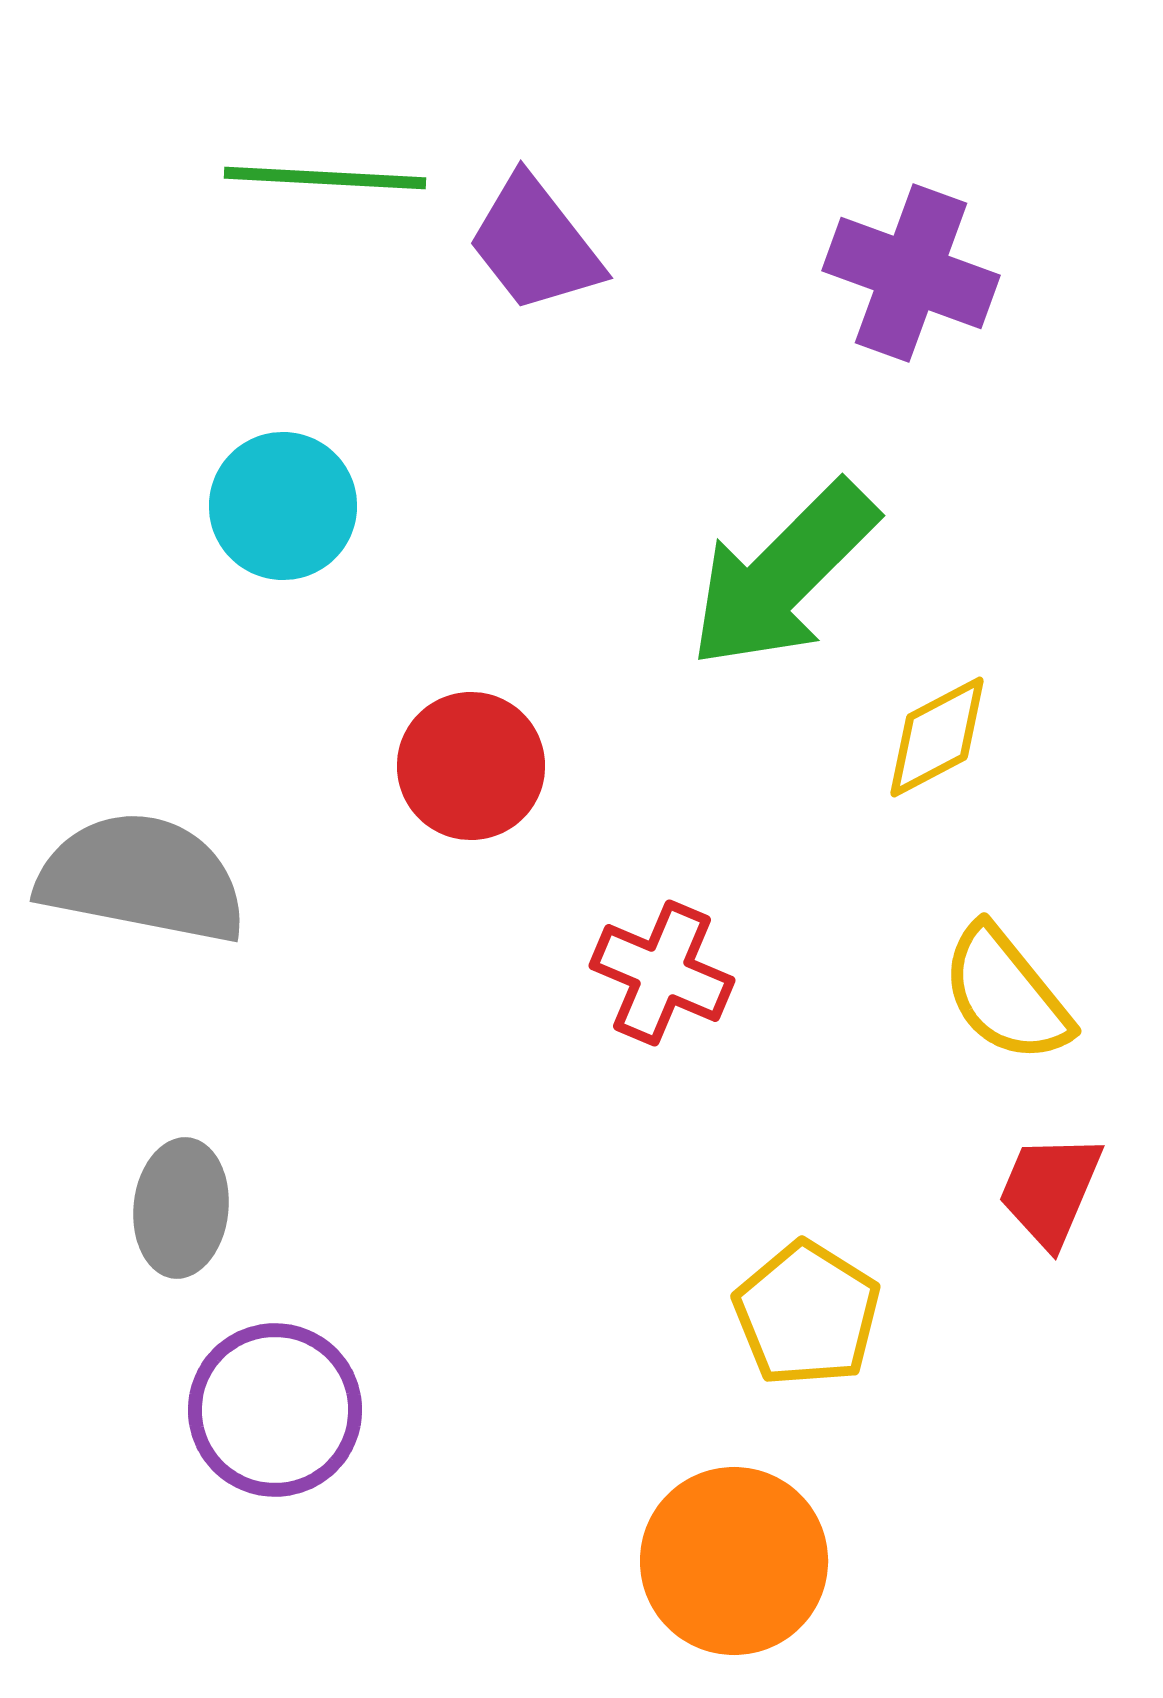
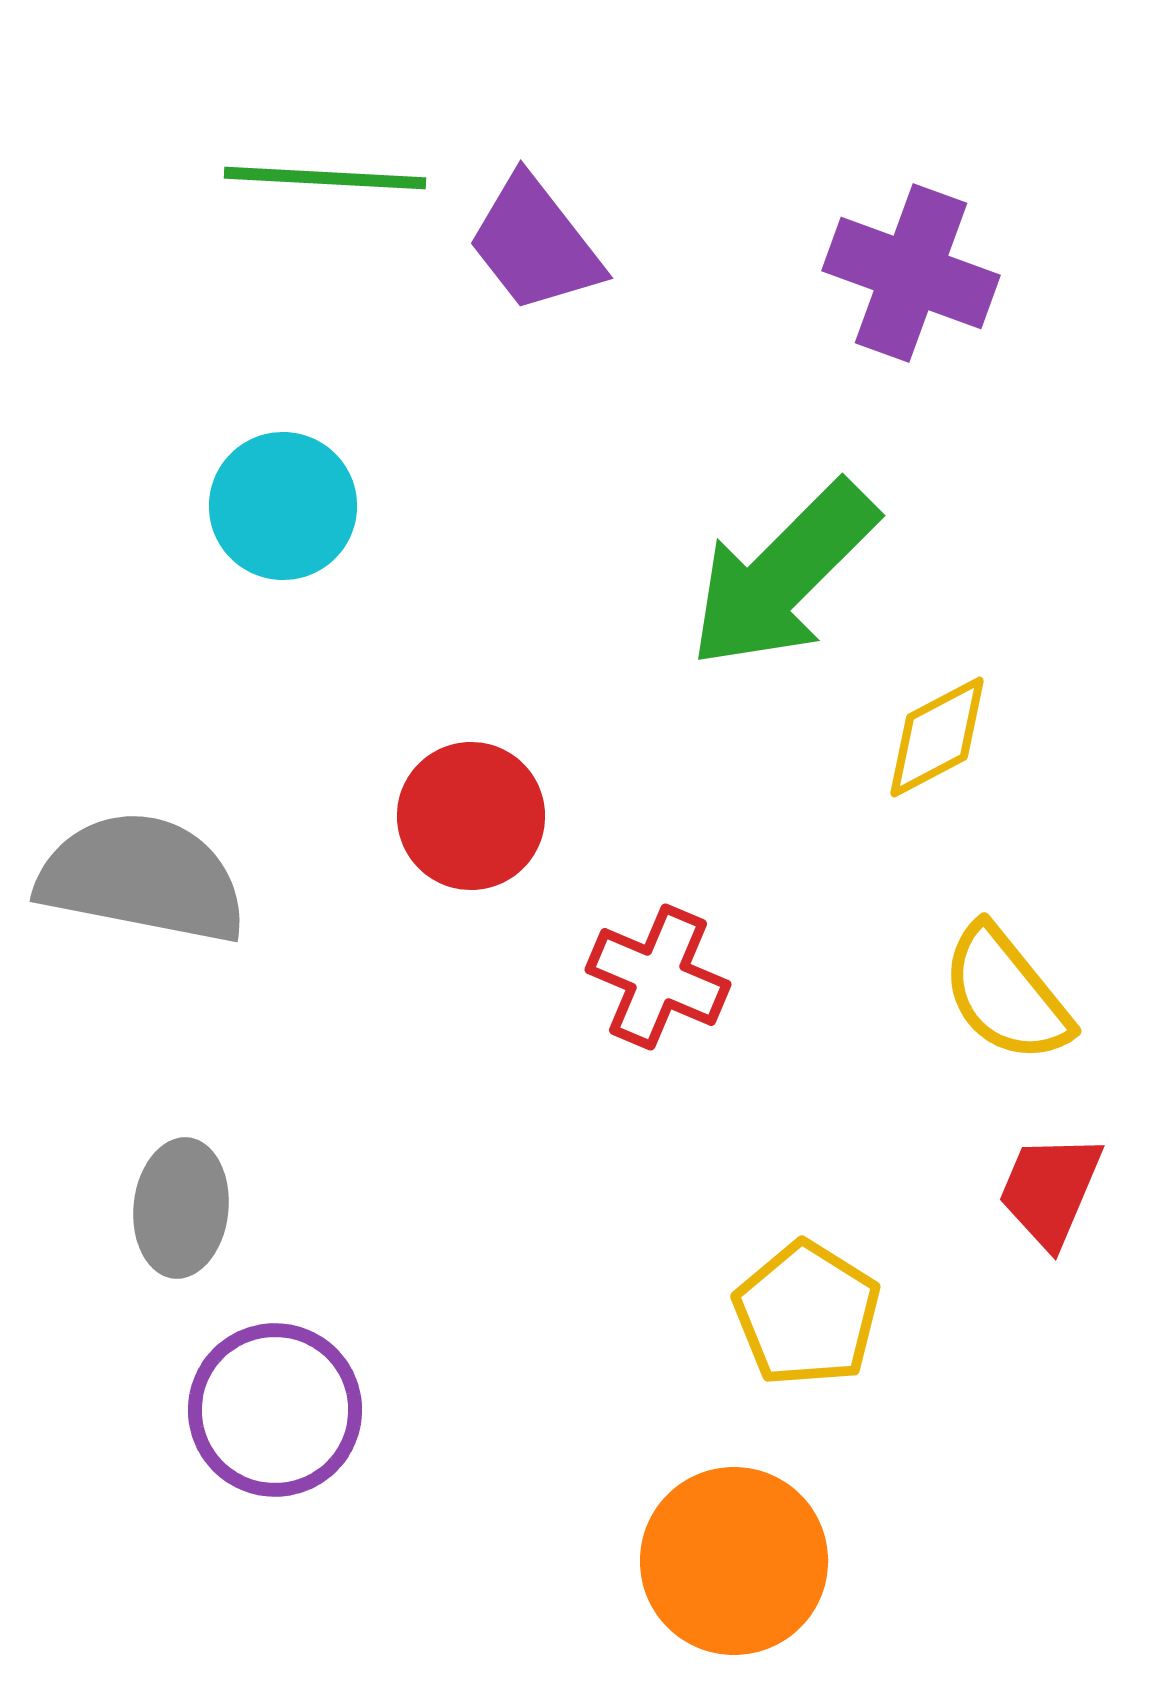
red circle: moved 50 px down
red cross: moved 4 px left, 4 px down
